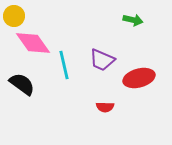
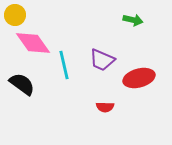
yellow circle: moved 1 px right, 1 px up
